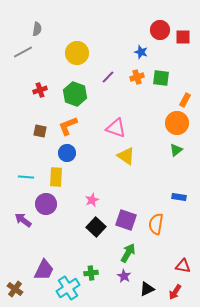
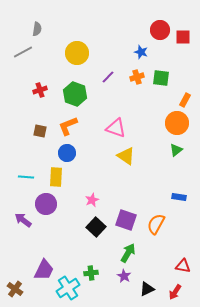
orange semicircle: rotated 20 degrees clockwise
